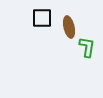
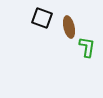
black square: rotated 20 degrees clockwise
